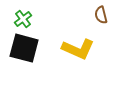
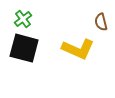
brown semicircle: moved 7 px down
